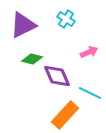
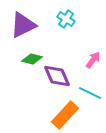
pink arrow: moved 4 px right, 8 px down; rotated 30 degrees counterclockwise
